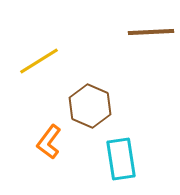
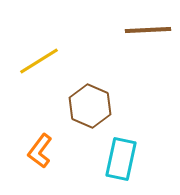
brown line: moved 3 px left, 2 px up
orange L-shape: moved 9 px left, 9 px down
cyan rectangle: rotated 21 degrees clockwise
